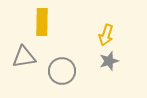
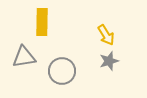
yellow arrow: rotated 50 degrees counterclockwise
